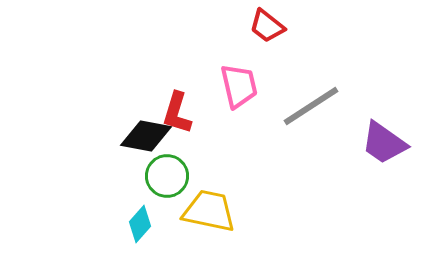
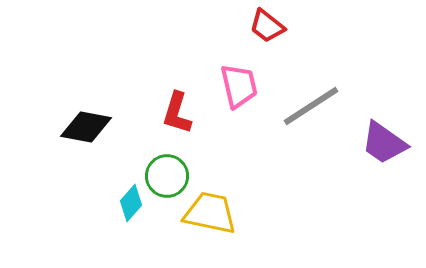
black diamond: moved 60 px left, 9 px up
yellow trapezoid: moved 1 px right, 2 px down
cyan diamond: moved 9 px left, 21 px up
